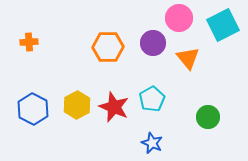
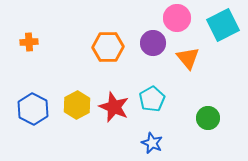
pink circle: moved 2 px left
green circle: moved 1 px down
